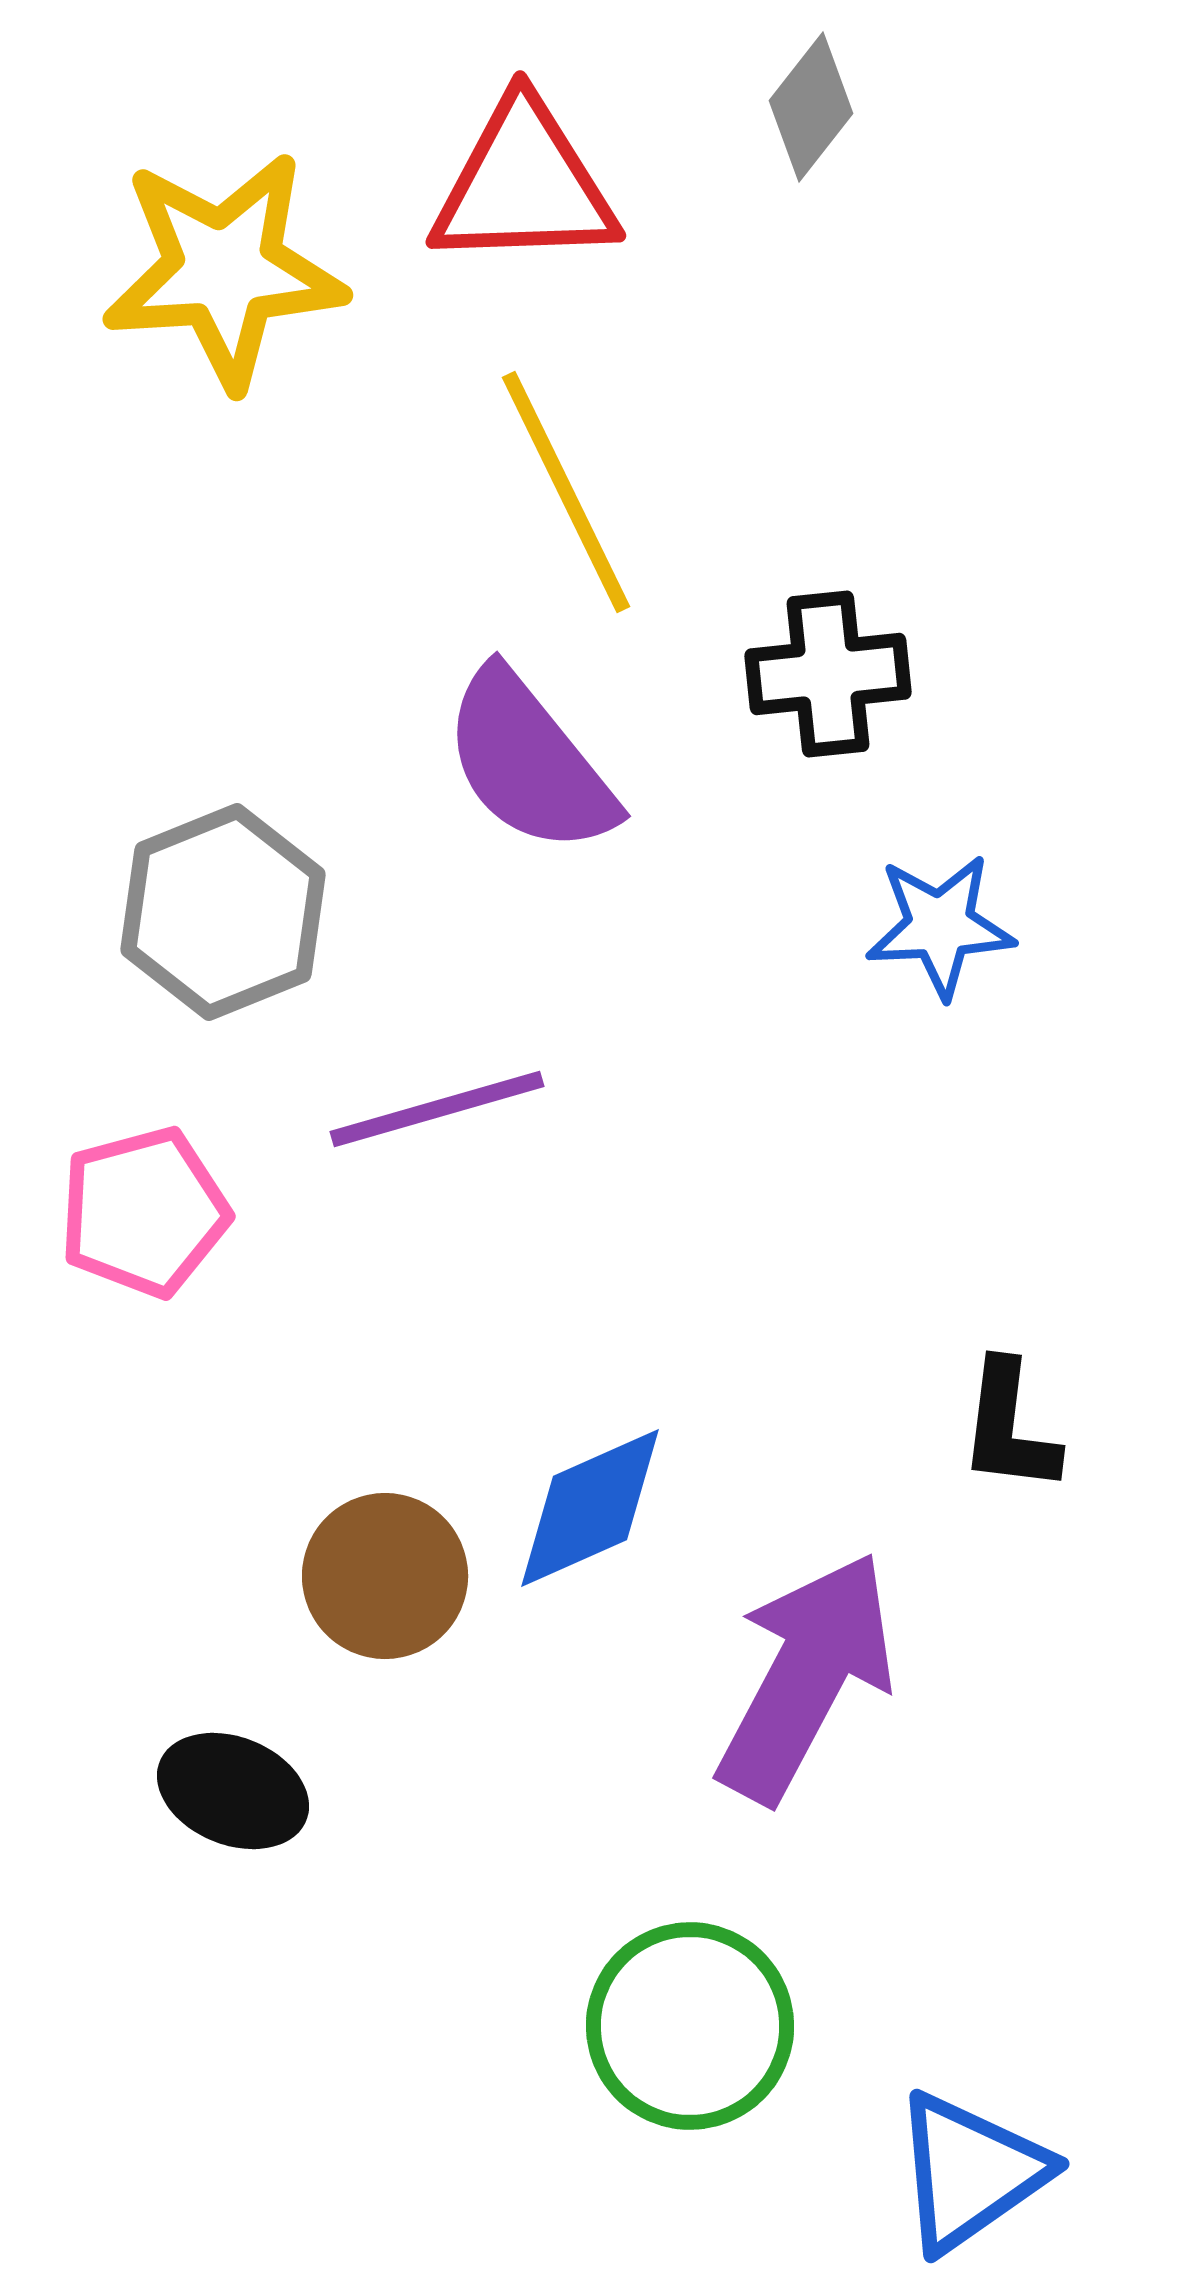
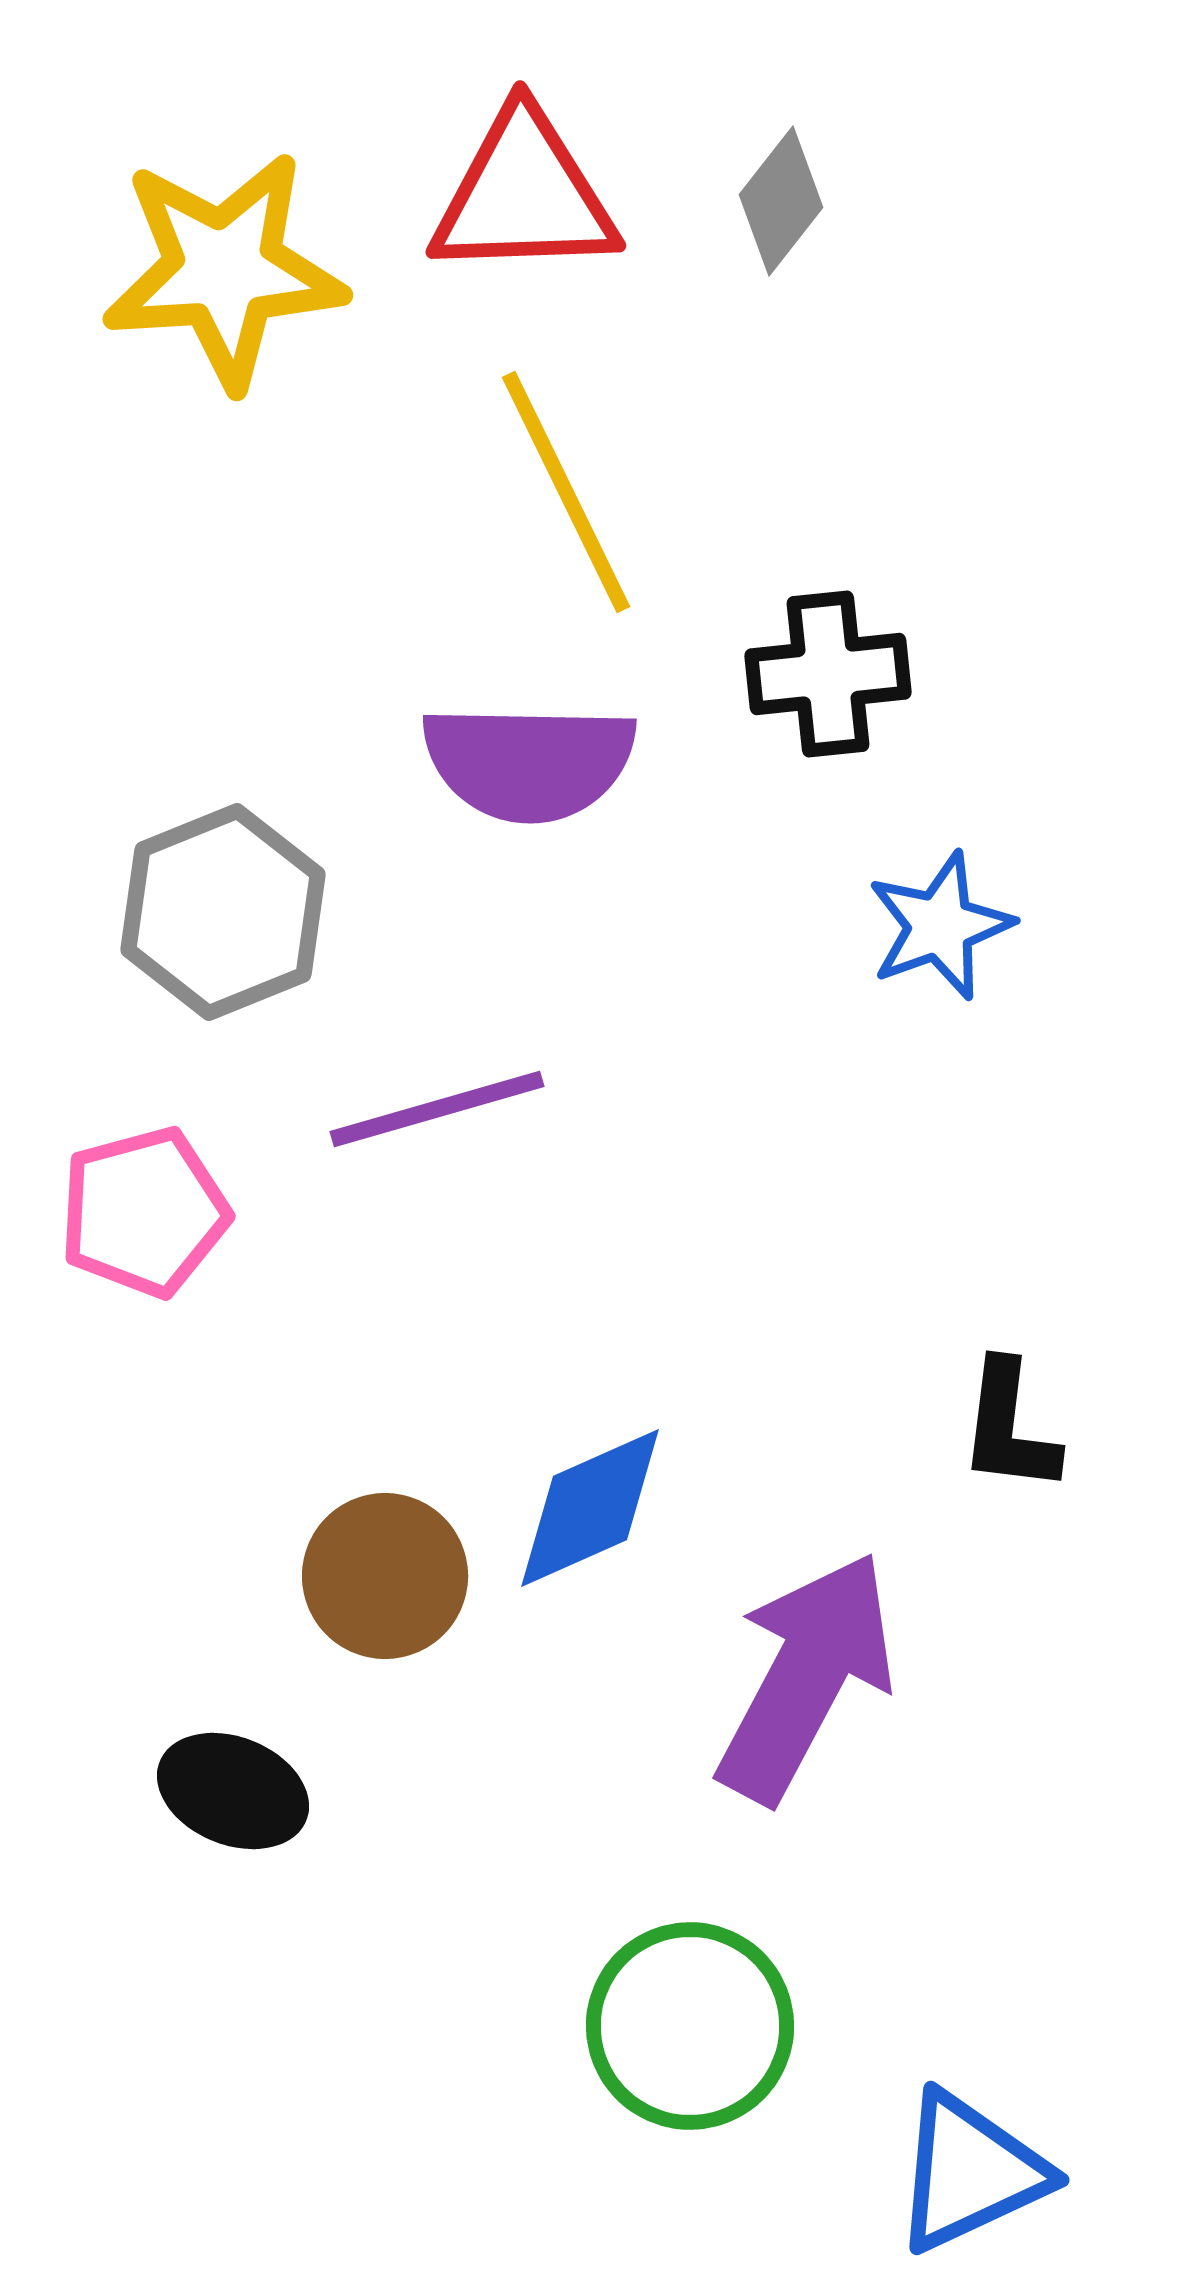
gray diamond: moved 30 px left, 94 px down
red triangle: moved 10 px down
purple semicircle: rotated 50 degrees counterclockwise
blue star: rotated 17 degrees counterclockwise
blue triangle: rotated 10 degrees clockwise
